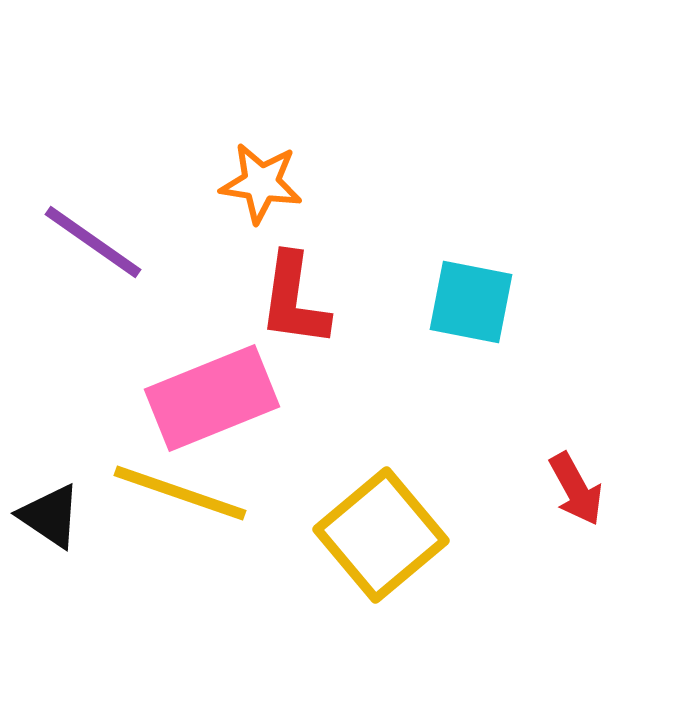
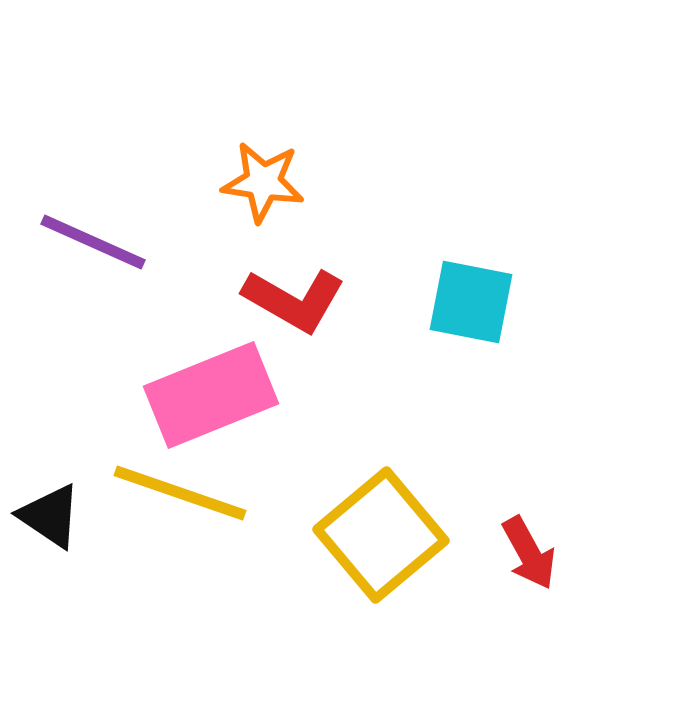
orange star: moved 2 px right, 1 px up
purple line: rotated 11 degrees counterclockwise
red L-shape: rotated 68 degrees counterclockwise
pink rectangle: moved 1 px left, 3 px up
red arrow: moved 47 px left, 64 px down
